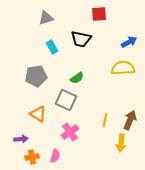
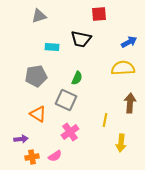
gray triangle: moved 7 px left, 2 px up
cyan rectangle: rotated 56 degrees counterclockwise
green semicircle: rotated 32 degrees counterclockwise
brown arrow: moved 17 px up; rotated 18 degrees counterclockwise
pink semicircle: rotated 40 degrees clockwise
